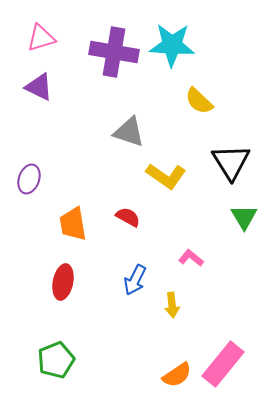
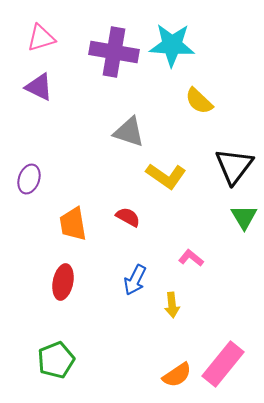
black triangle: moved 3 px right, 4 px down; rotated 9 degrees clockwise
